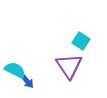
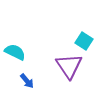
cyan square: moved 3 px right
cyan semicircle: moved 18 px up
